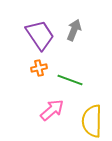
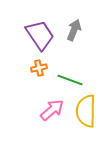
yellow semicircle: moved 6 px left, 10 px up
